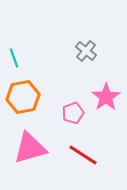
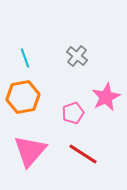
gray cross: moved 9 px left, 5 px down
cyan line: moved 11 px right
pink star: rotated 8 degrees clockwise
pink triangle: moved 3 px down; rotated 33 degrees counterclockwise
red line: moved 1 px up
